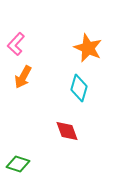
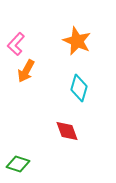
orange star: moved 11 px left, 7 px up
orange arrow: moved 3 px right, 6 px up
